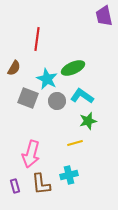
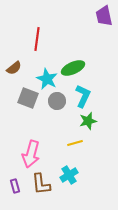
brown semicircle: rotated 21 degrees clockwise
cyan L-shape: moved 1 px right; rotated 80 degrees clockwise
cyan cross: rotated 18 degrees counterclockwise
